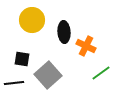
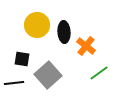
yellow circle: moved 5 px right, 5 px down
orange cross: rotated 12 degrees clockwise
green line: moved 2 px left
